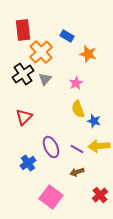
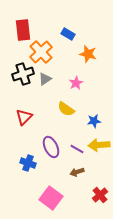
blue rectangle: moved 1 px right, 2 px up
black cross: rotated 15 degrees clockwise
gray triangle: rotated 16 degrees clockwise
yellow semicircle: moved 12 px left; rotated 36 degrees counterclockwise
blue star: rotated 24 degrees counterclockwise
yellow arrow: moved 1 px up
blue cross: rotated 35 degrees counterclockwise
pink square: moved 1 px down
